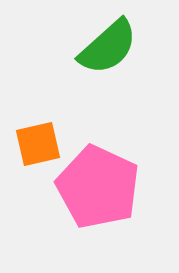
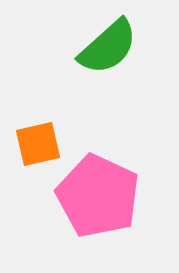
pink pentagon: moved 9 px down
